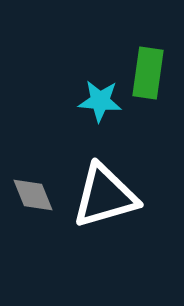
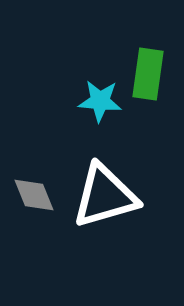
green rectangle: moved 1 px down
gray diamond: moved 1 px right
